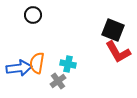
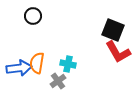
black circle: moved 1 px down
